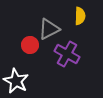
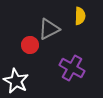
purple cross: moved 5 px right, 14 px down
